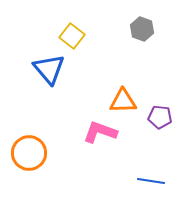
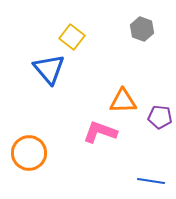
yellow square: moved 1 px down
